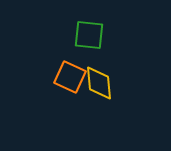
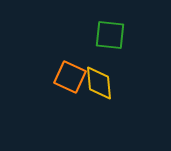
green square: moved 21 px right
